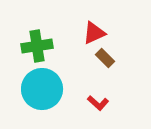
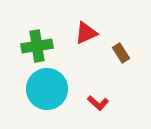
red triangle: moved 8 px left
brown rectangle: moved 16 px right, 5 px up; rotated 12 degrees clockwise
cyan circle: moved 5 px right
